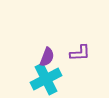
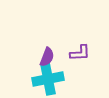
cyan cross: moved 2 px right; rotated 16 degrees clockwise
